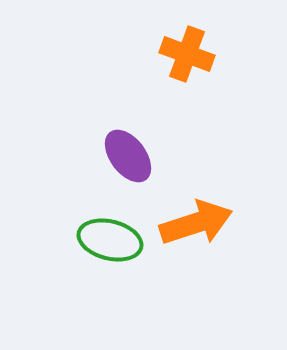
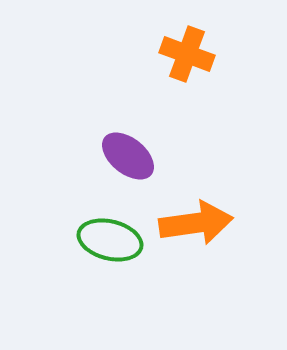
purple ellipse: rotated 14 degrees counterclockwise
orange arrow: rotated 10 degrees clockwise
